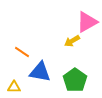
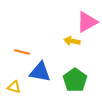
yellow arrow: rotated 42 degrees clockwise
orange line: rotated 21 degrees counterclockwise
yellow triangle: rotated 16 degrees clockwise
